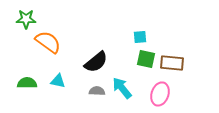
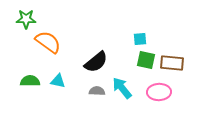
cyan square: moved 2 px down
green square: moved 1 px down
green semicircle: moved 3 px right, 2 px up
pink ellipse: moved 1 px left, 2 px up; rotated 70 degrees clockwise
